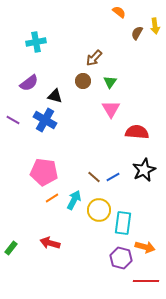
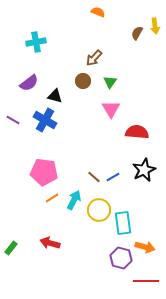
orange semicircle: moved 21 px left; rotated 16 degrees counterclockwise
cyan rectangle: rotated 15 degrees counterclockwise
